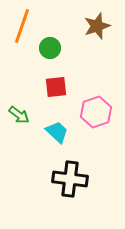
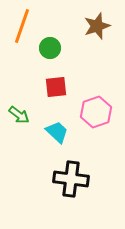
black cross: moved 1 px right
